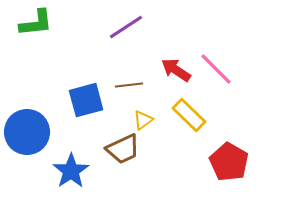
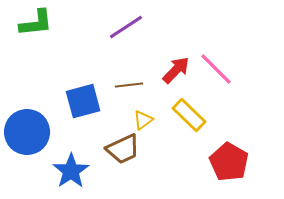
red arrow: rotated 100 degrees clockwise
blue square: moved 3 px left, 1 px down
